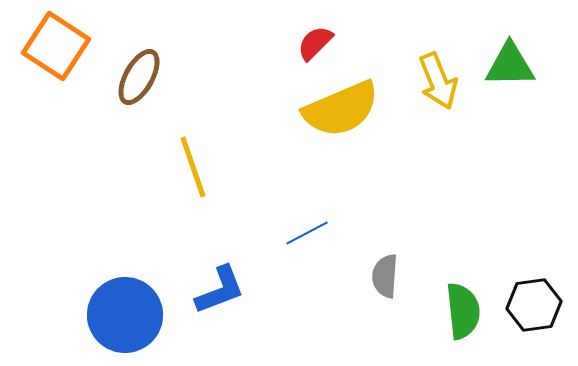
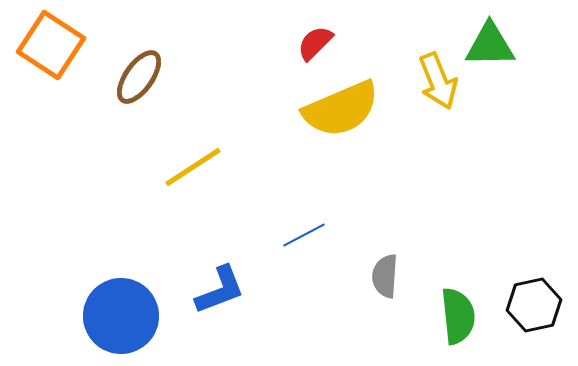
orange square: moved 5 px left, 1 px up
green triangle: moved 20 px left, 20 px up
brown ellipse: rotated 6 degrees clockwise
yellow line: rotated 76 degrees clockwise
blue line: moved 3 px left, 2 px down
black hexagon: rotated 4 degrees counterclockwise
green semicircle: moved 5 px left, 5 px down
blue circle: moved 4 px left, 1 px down
